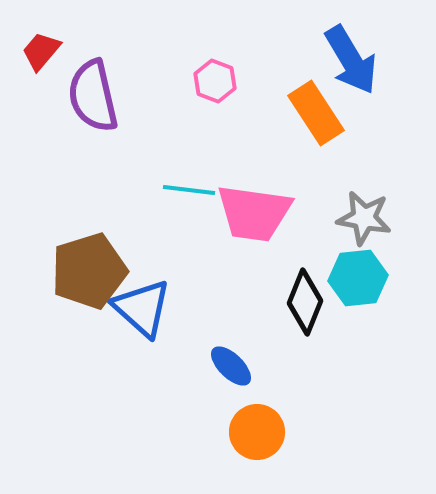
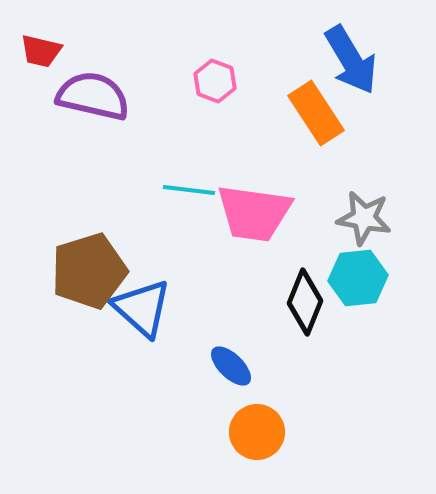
red trapezoid: rotated 117 degrees counterclockwise
purple semicircle: rotated 116 degrees clockwise
